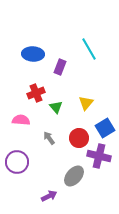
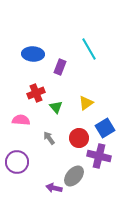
yellow triangle: rotated 14 degrees clockwise
purple arrow: moved 5 px right, 8 px up; rotated 140 degrees counterclockwise
